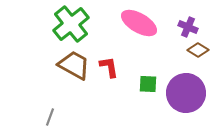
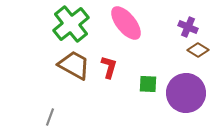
pink ellipse: moved 13 px left; rotated 21 degrees clockwise
red L-shape: rotated 25 degrees clockwise
